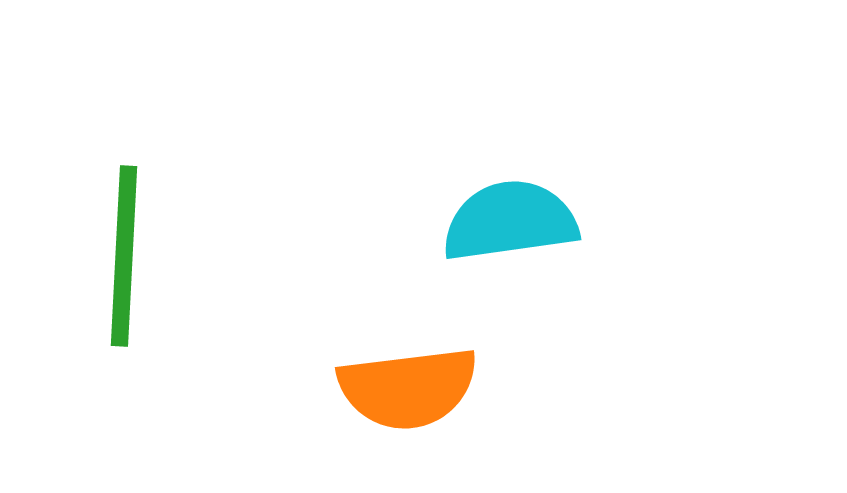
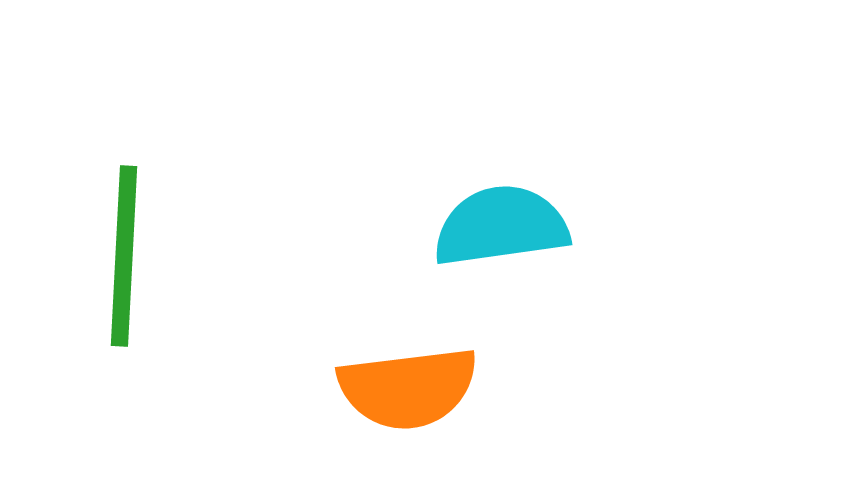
cyan semicircle: moved 9 px left, 5 px down
